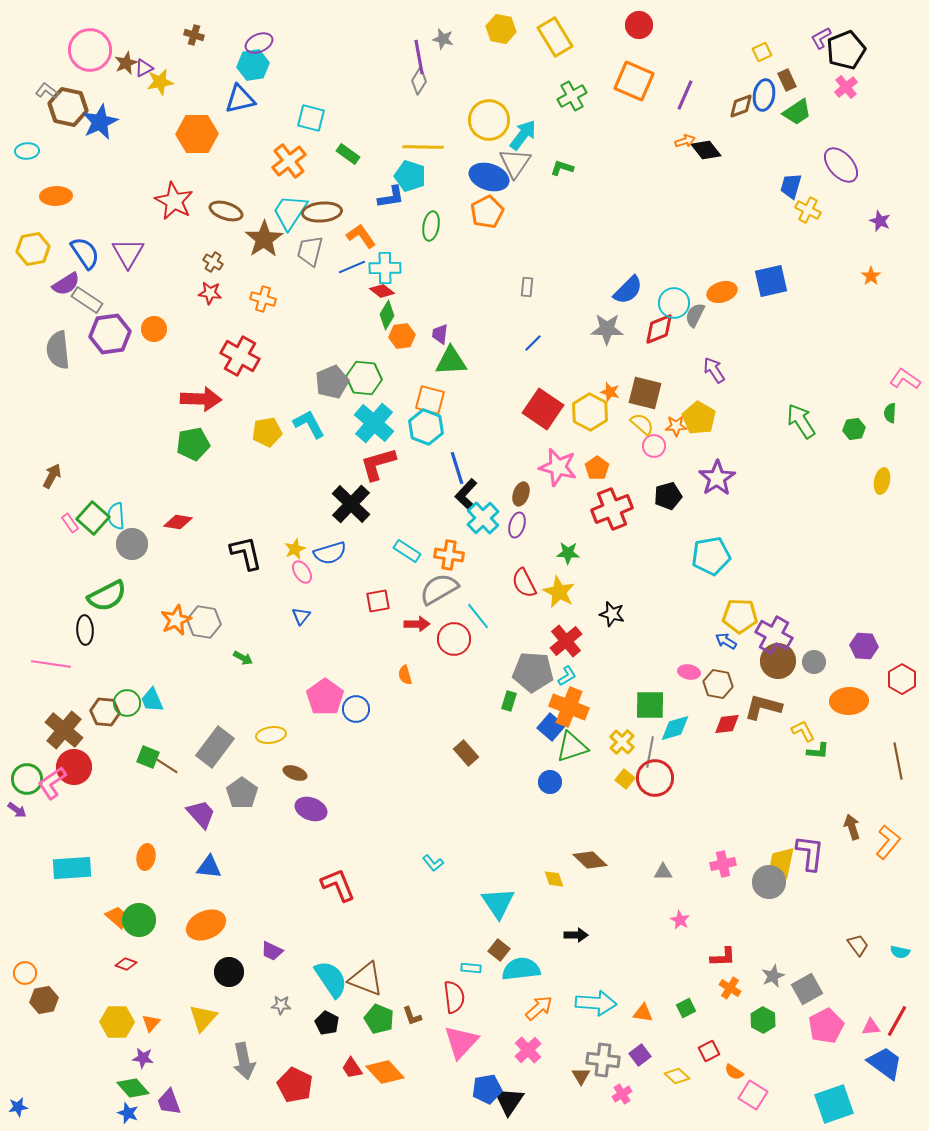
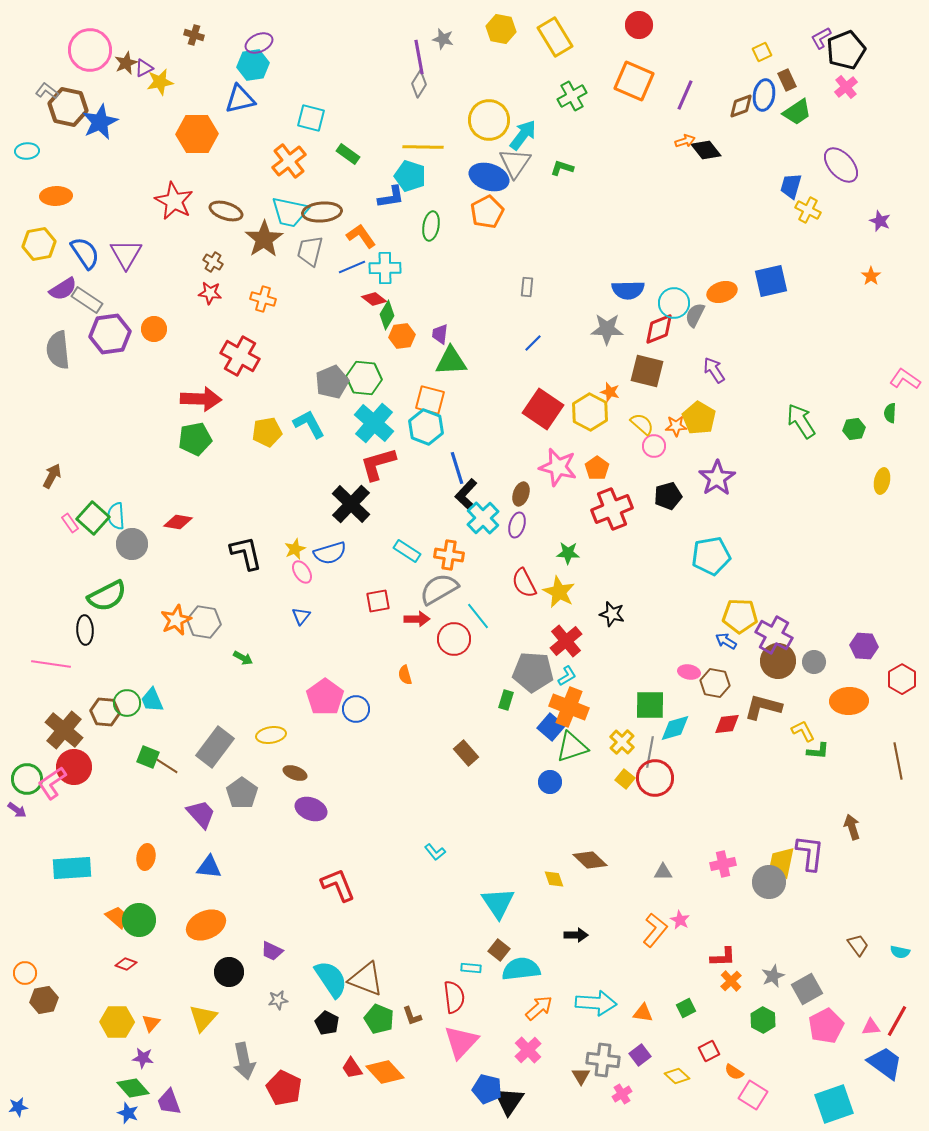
gray diamond at (419, 81): moved 3 px down
cyan trapezoid at (290, 212): rotated 111 degrees counterclockwise
yellow hexagon at (33, 249): moved 6 px right, 5 px up
purple triangle at (128, 253): moved 2 px left, 1 px down
purple semicircle at (66, 284): moved 3 px left, 5 px down
blue semicircle at (628, 290): rotated 44 degrees clockwise
red diamond at (382, 291): moved 8 px left, 8 px down
brown square at (645, 393): moved 2 px right, 22 px up
green pentagon at (193, 444): moved 2 px right, 5 px up
red arrow at (417, 624): moved 5 px up
brown hexagon at (718, 684): moved 3 px left, 1 px up
green rectangle at (509, 701): moved 3 px left, 1 px up
orange L-shape at (888, 842): moved 233 px left, 88 px down
cyan L-shape at (433, 863): moved 2 px right, 11 px up
orange cross at (730, 988): moved 1 px right, 7 px up; rotated 15 degrees clockwise
gray star at (281, 1005): moved 3 px left, 5 px up; rotated 12 degrees counterclockwise
red pentagon at (295, 1085): moved 11 px left, 3 px down
blue pentagon at (487, 1089): rotated 24 degrees clockwise
